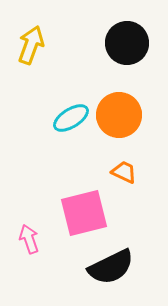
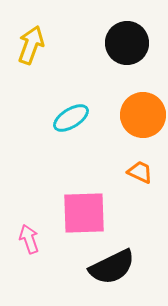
orange circle: moved 24 px right
orange trapezoid: moved 16 px right
pink square: rotated 12 degrees clockwise
black semicircle: moved 1 px right
